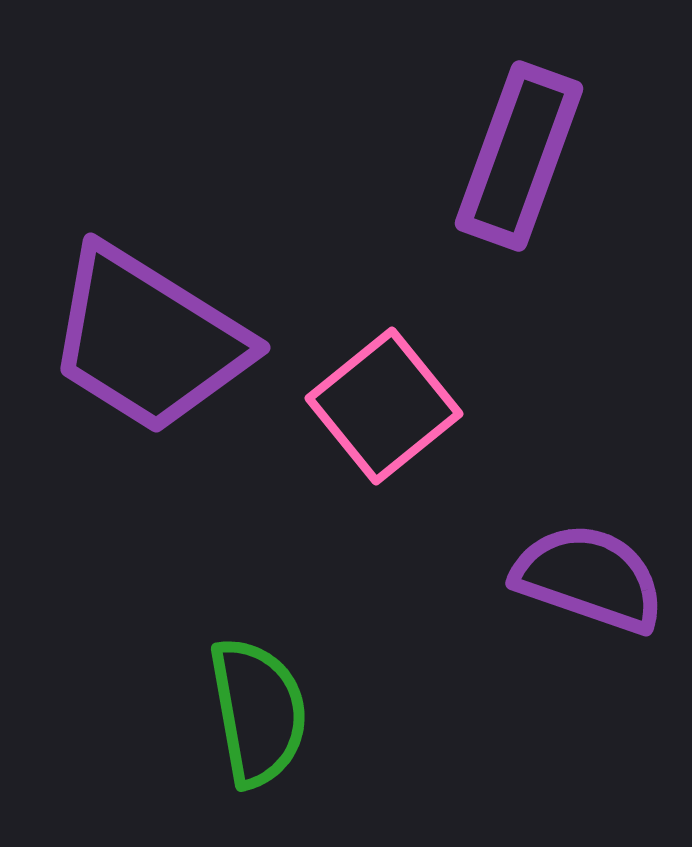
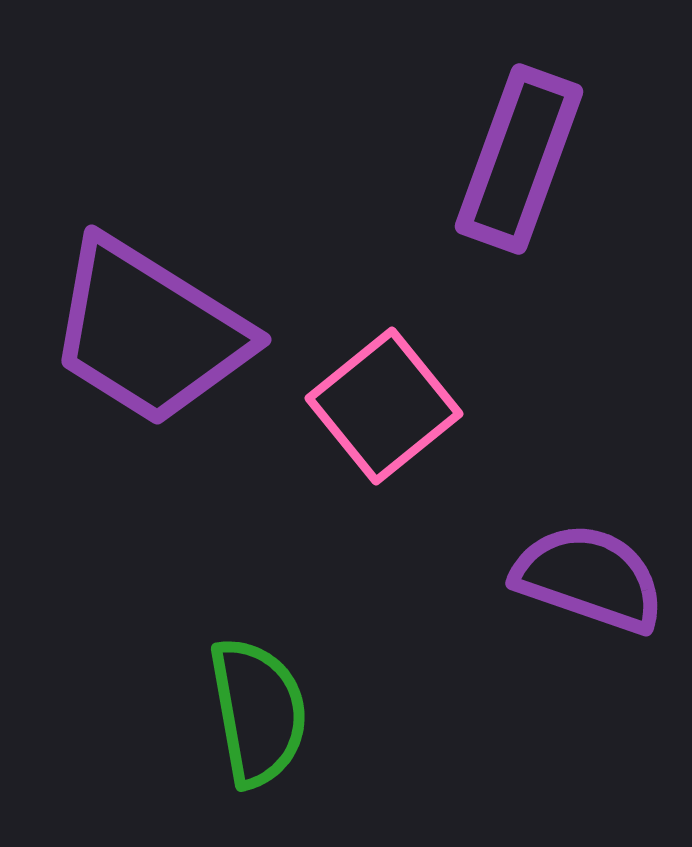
purple rectangle: moved 3 px down
purple trapezoid: moved 1 px right, 8 px up
